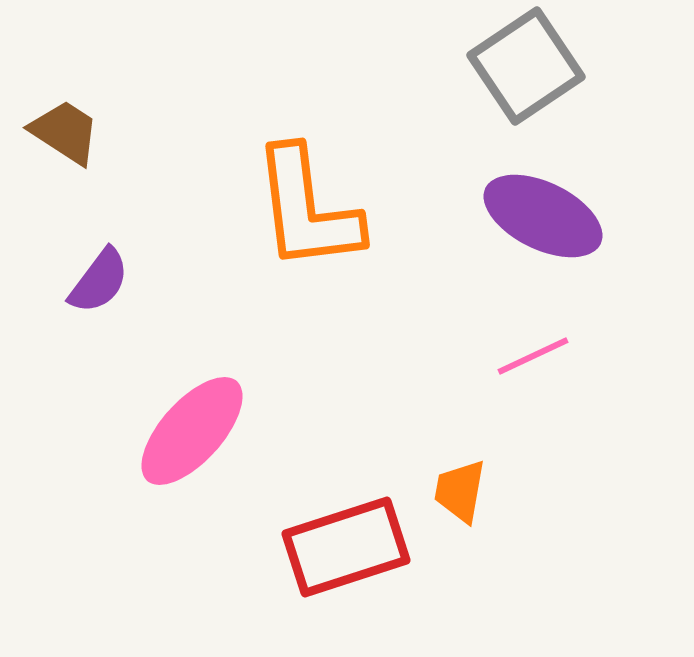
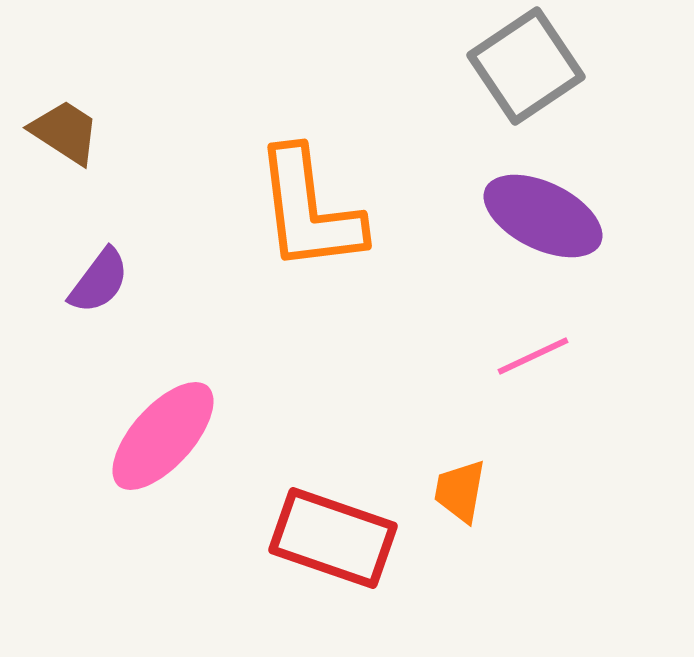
orange L-shape: moved 2 px right, 1 px down
pink ellipse: moved 29 px left, 5 px down
red rectangle: moved 13 px left, 9 px up; rotated 37 degrees clockwise
